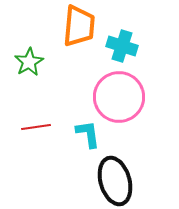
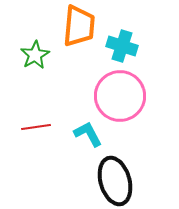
green star: moved 6 px right, 7 px up
pink circle: moved 1 px right, 1 px up
cyan L-shape: rotated 20 degrees counterclockwise
